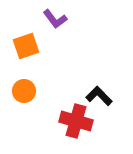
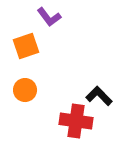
purple L-shape: moved 6 px left, 2 px up
orange circle: moved 1 px right, 1 px up
red cross: rotated 8 degrees counterclockwise
